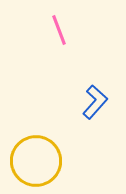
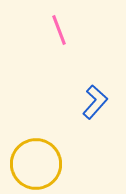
yellow circle: moved 3 px down
